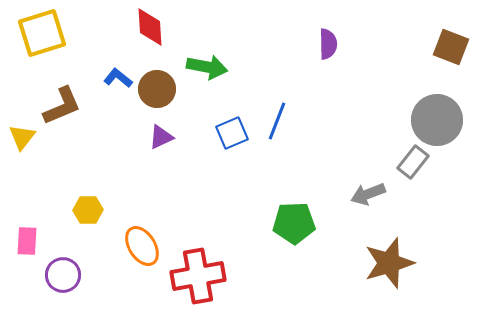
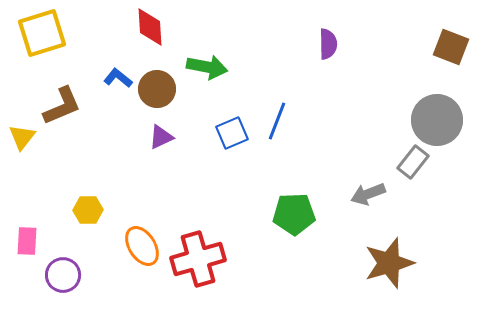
green pentagon: moved 9 px up
red cross: moved 17 px up; rotated 6 degrees counterclockwise
